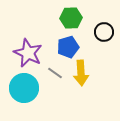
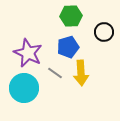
green hexagon: moved 2 px up
